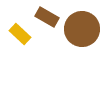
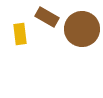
yellow rectangle: rotated 40 degrees clockwise
